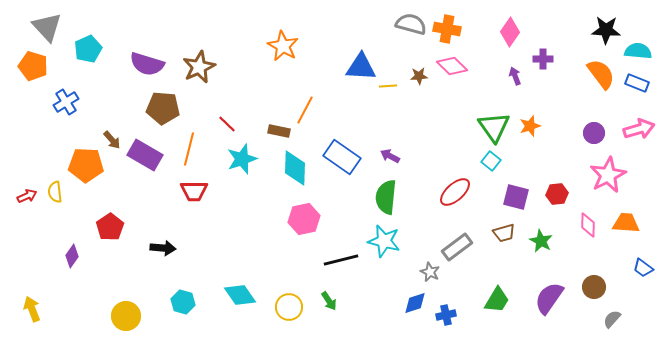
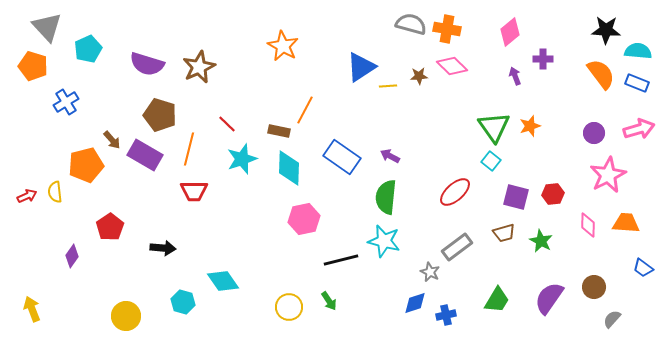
pink diamond at (510, 32): rotated 16 degrees clockwise
blue triangle at (361, 67): rotated 36 degrees counterclockwise
brown pentagon at (163, 108): moved 3 px left, 7 px down; rotated 12 degrees clockwise
orange pentagon at (86, 165): rotated 16 degrees counterclockwise
cyan diamond at (295, 168): moved 6 px left
red hexagon at (557, 194): moved 4 px left
cyan diamond at (240, 295): moved 17 px left, 14 px up
